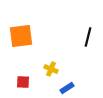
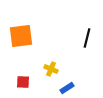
black line: moved 1 px left, 1 px down
